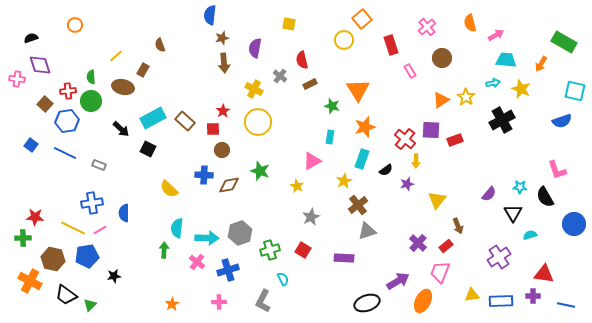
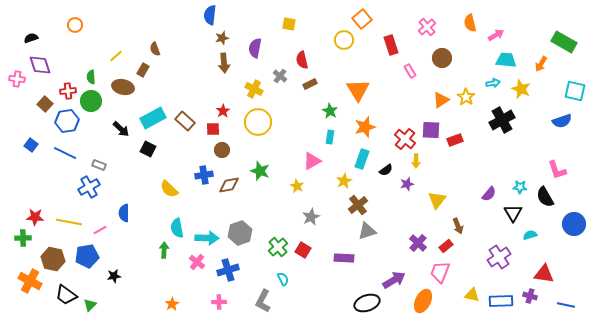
brown semicircle at (160, 45): moved 5 px left, 4 px down
green star at (332, 106): moved 2 px left, 5 px down; rotated 14 degrees clockwise
blue cross at (204, 175): rotated 12 degrees counterclockwise
blue cross at (92, 203): moved 3 px left, 16 px up; rotated 20 degrees counterclockwise
yellow line at (73, 228): moved 4 px left, 6 px up; rotated 15 degrees counterclockwise
cyan semicircle at (177, 228): rotated 18 degrees counterclockwise
green cross at (270, 250): moved 8 px right, 3 px up; rotated 24 degrees counterclockwise
purple arrow at (398, 281): moved 4 px left, 1 px up
yellow triangle at (472, 295): rotated 21 degrees clockwise
purple cross at (533, 296): moved 3 px left; rotated 16 degrees clockwise
